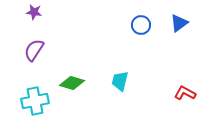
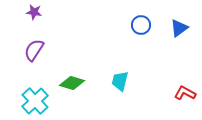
blue triangle: moved 5 px down
cyan cross: rotated 32 degrees counterclockwise
